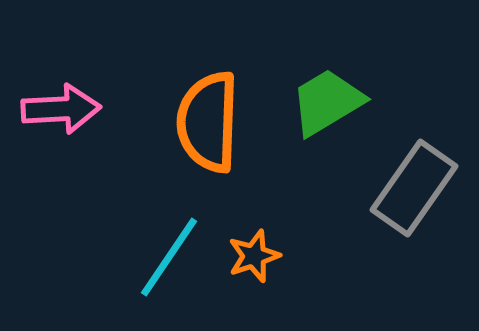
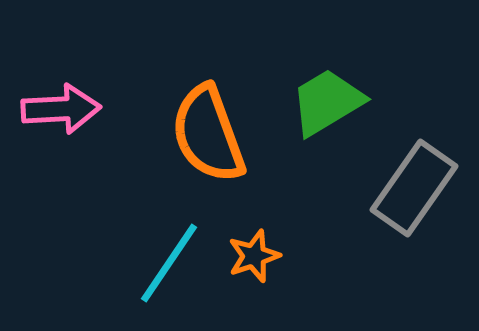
orange semicircle: moved 12 px down; rotated 22 degrees counterclockwise
cyan line: moved 6 px down
